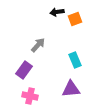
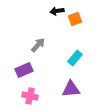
black arrow: moved 1 px up
cyan rectangle: moved 2 px up; rotated 63 degrees clockwise
purple rectangle: rotated 30 degrees clockwise
